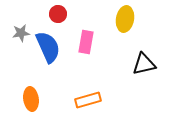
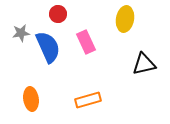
pink rectangle: rotated 35 degrees counterclockwise
